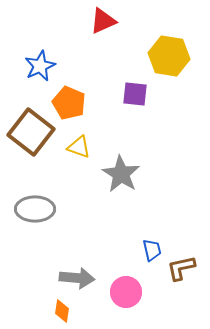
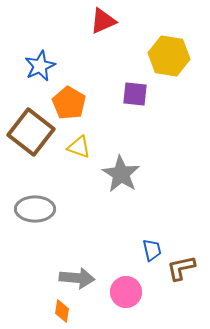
orange pentagon: rotated 8 degrees clockwise
